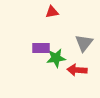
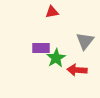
gray triangle: moved 1 px right, 2 px up
green star: rotated 24 degrees counterclockwise
